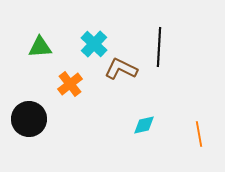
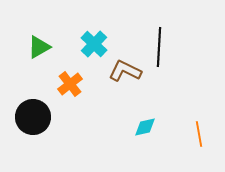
green triangle: moved 1 px left; rotated 25 degrees counterclockwise
brown L-shape: moved 4 px right, 2 px down
black circle: moved 4 px right, 2 px up
cyan diamond: moved 1 px right, 2 px down
